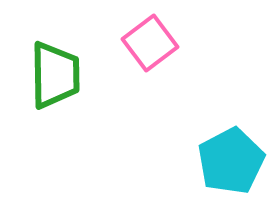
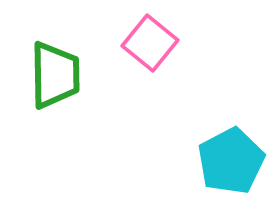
pink square: rotated 14 degrees counterclockwise
